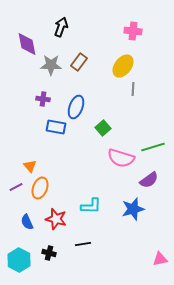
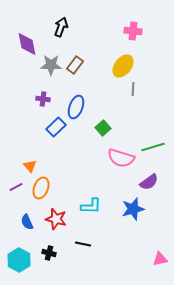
brown rectangle: moved 4 px left, 3 px down
blue rectangle: rotated 54 degrees counterclockwise
purple semicircle: moved 2 px down
orange ellipse: moved 1 px right
black line: rotated 21 degrees clockwise
